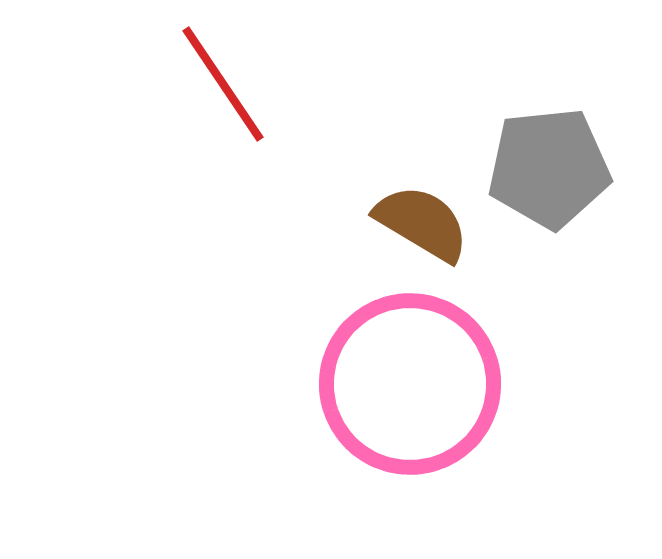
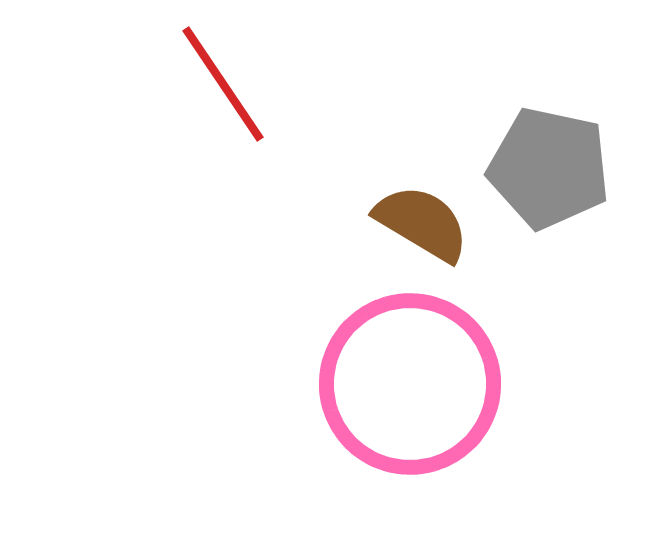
gray pentagon: rotated 18 degrees clockwise
